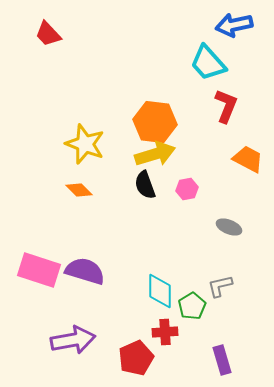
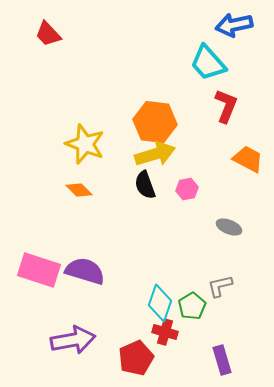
cyan diamond: moved 12 px down; rotated 18 degrees clockwise
red cross: rotated 20 degrees clockwise
